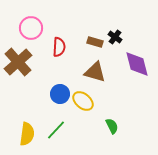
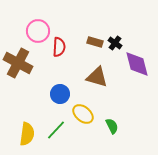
pink circle: moved 7 px right, 3 px down
black cross: moved 6 px down
brown cross: moved 1 px down; rotated 20 degrees counterclockwise
brown triangle: moved 2 px right, 5 px down
yellow ellipse: moved 13 px down
